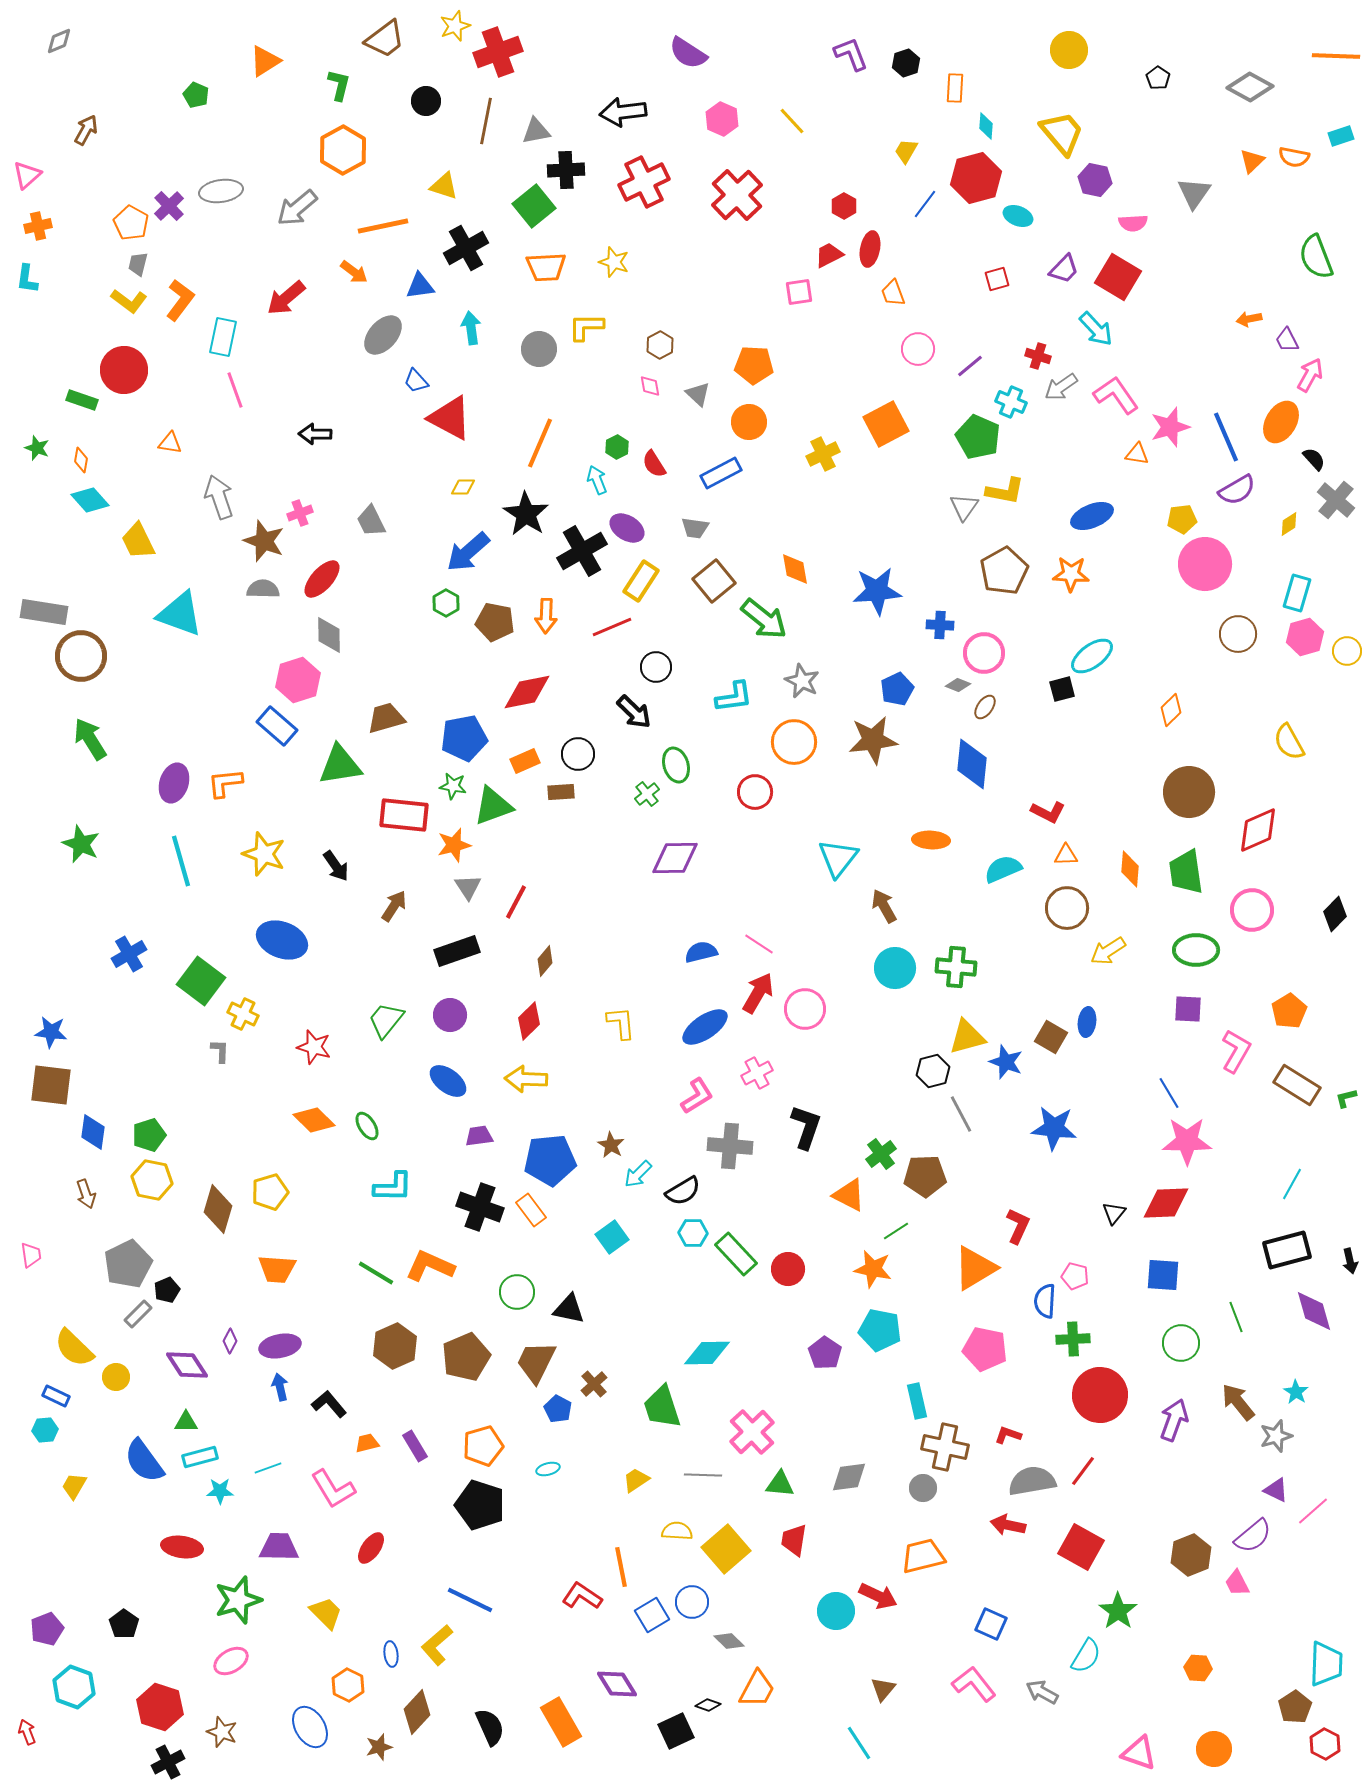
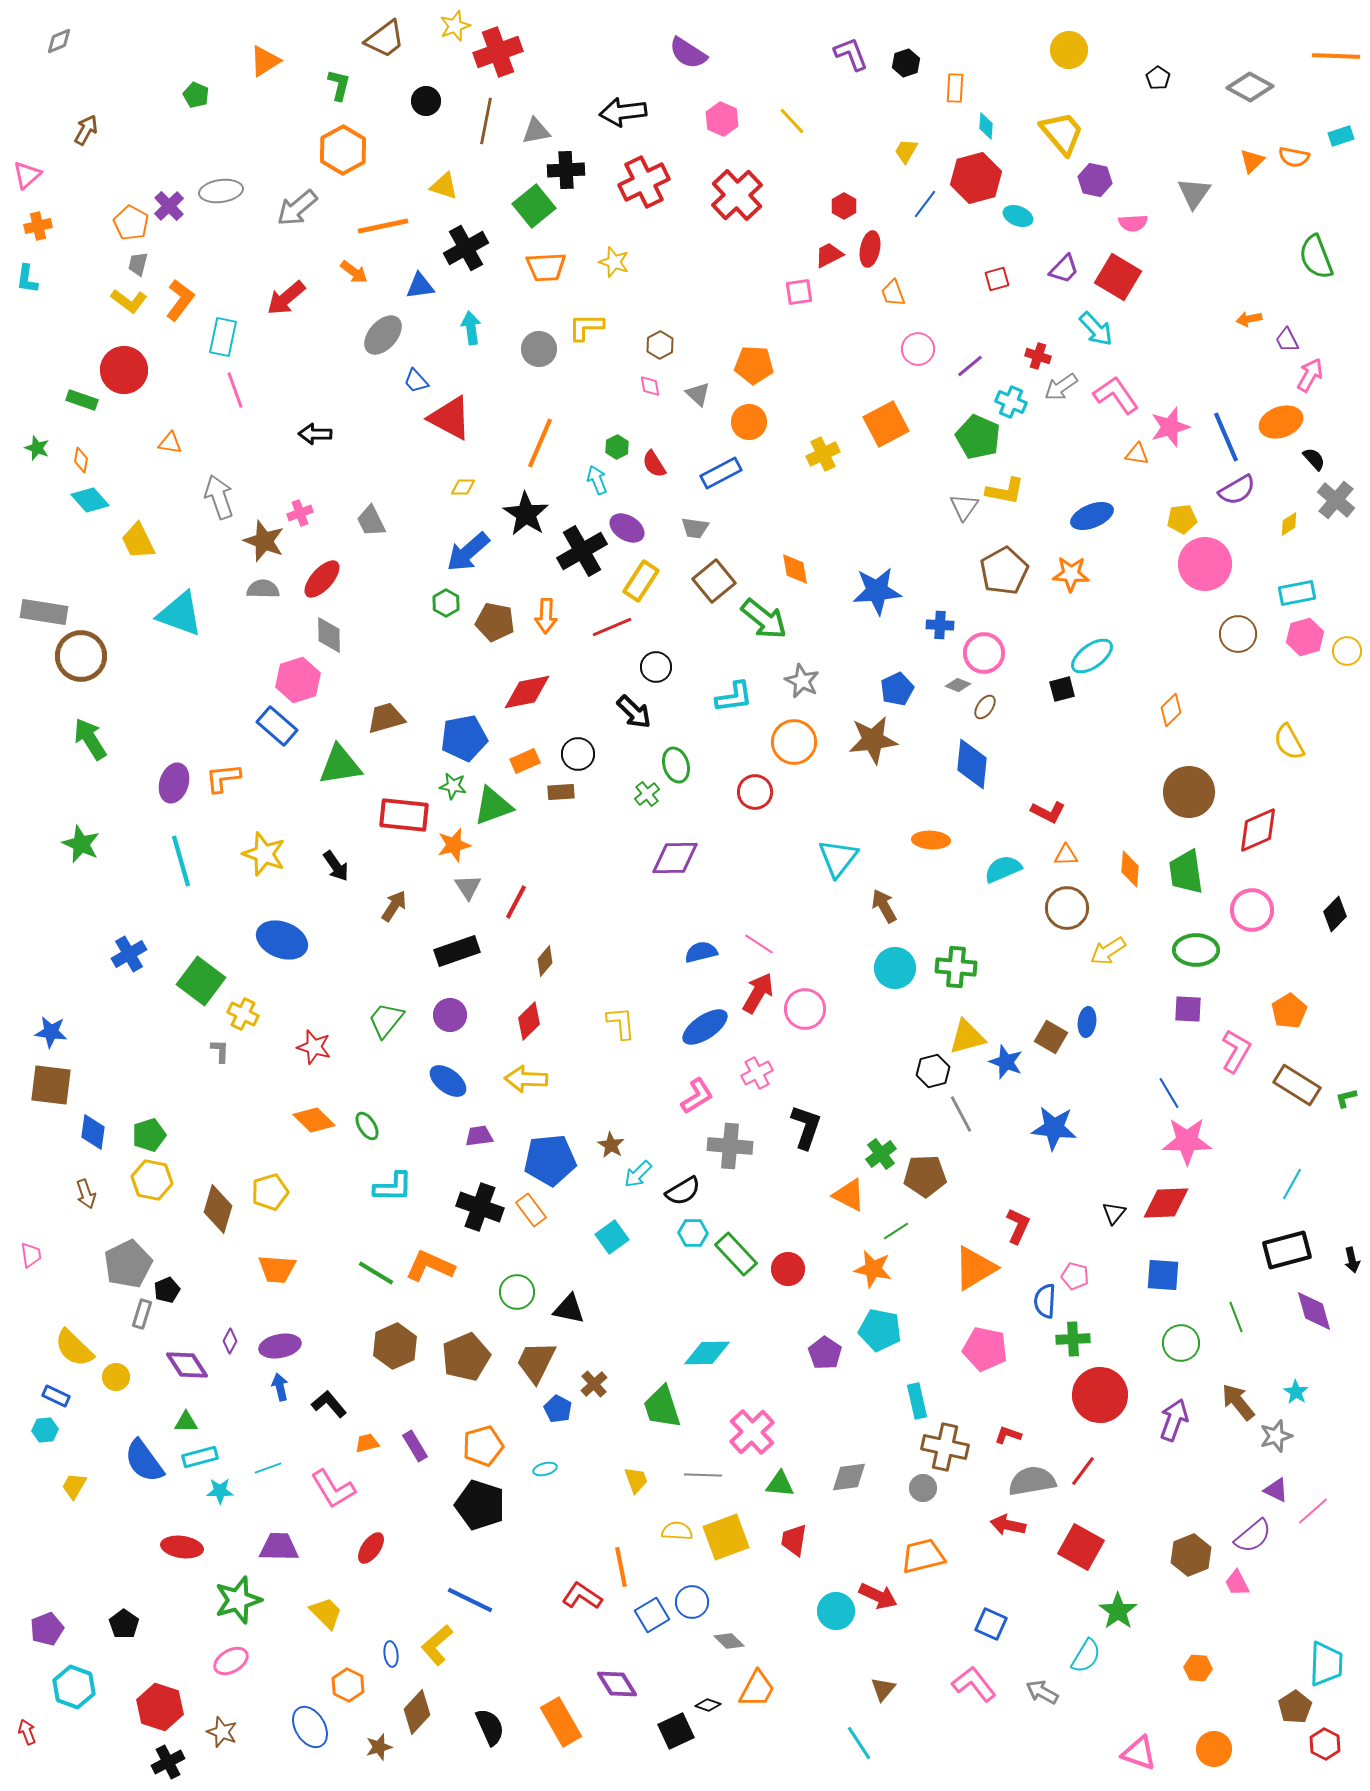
orange ellipse at (1281, 422): rotated 39 degrees clockwise
cyan rectangle at (1297, 593): rotated 63 degrees clockwise
orange L-shape at (225, 783): moved 2 px left, 5 px up
black arrow at (1350, 1261): moved 2 px right, 1 px up
gray rectangle at (138, 1314): moved 4 px right; rotated 28 degrees counterclockwise
cyan ellipse at (548, 1469): moved 3 px left
yellow trapezoid at (636, 1480): rotated 104 degrees clockwise
yellow square at (726, 1549): moved 12 px up; rotated 21 degrees clockwise
